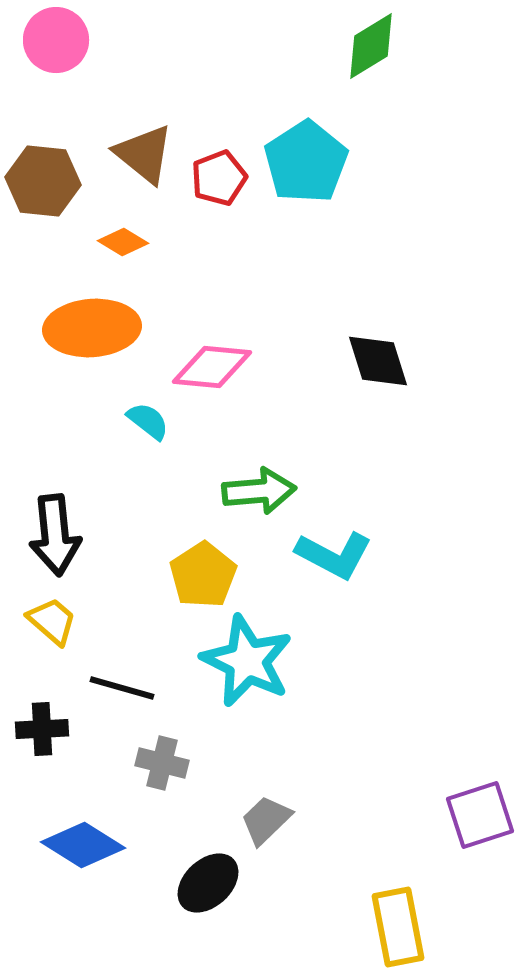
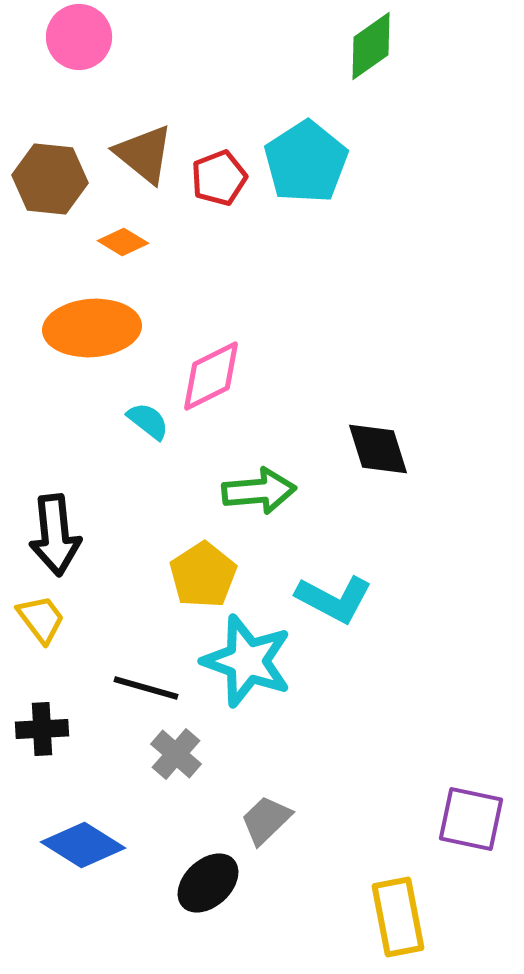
pink circle: moved 23 px right, 3 px up
green diamond: rotated 4 degrees counterclockwise
brown hexagon: moved 7 px right, 2 px up
black diamond: moved 88 px down
pink diamond: moved 1 px left, 9 px down; rotated 32 degrees counterclockwise
cyan L-shape: moved 44 px down
yellow trapezoid: moved 11 px left, 2 px up; rotated 12 degrees clockwise
cyan star: rotated 6 degrees counterclockwise
black line: moved 24 px right
gray cross: moved 14 px right, 9 px up; rotated 27 degrees clockwise
purple square: moved 9 px left, 4 px down; rotated 30 degrees clockwise
yellow rectangle: moved 10 px up
